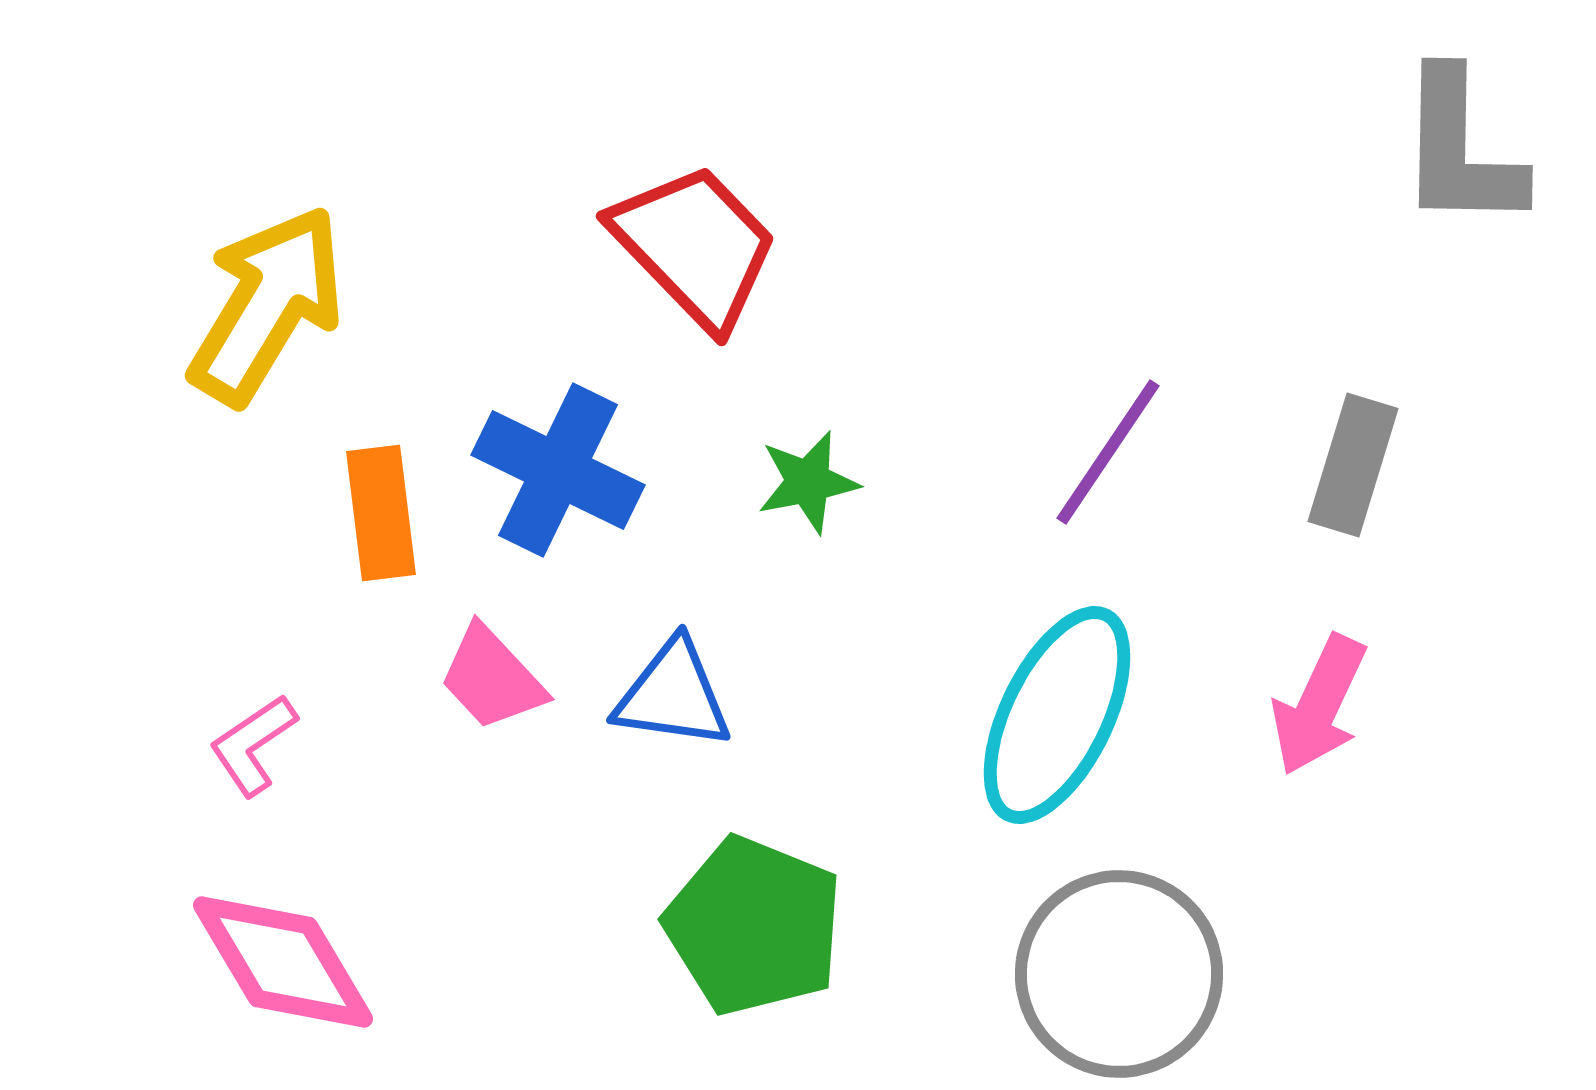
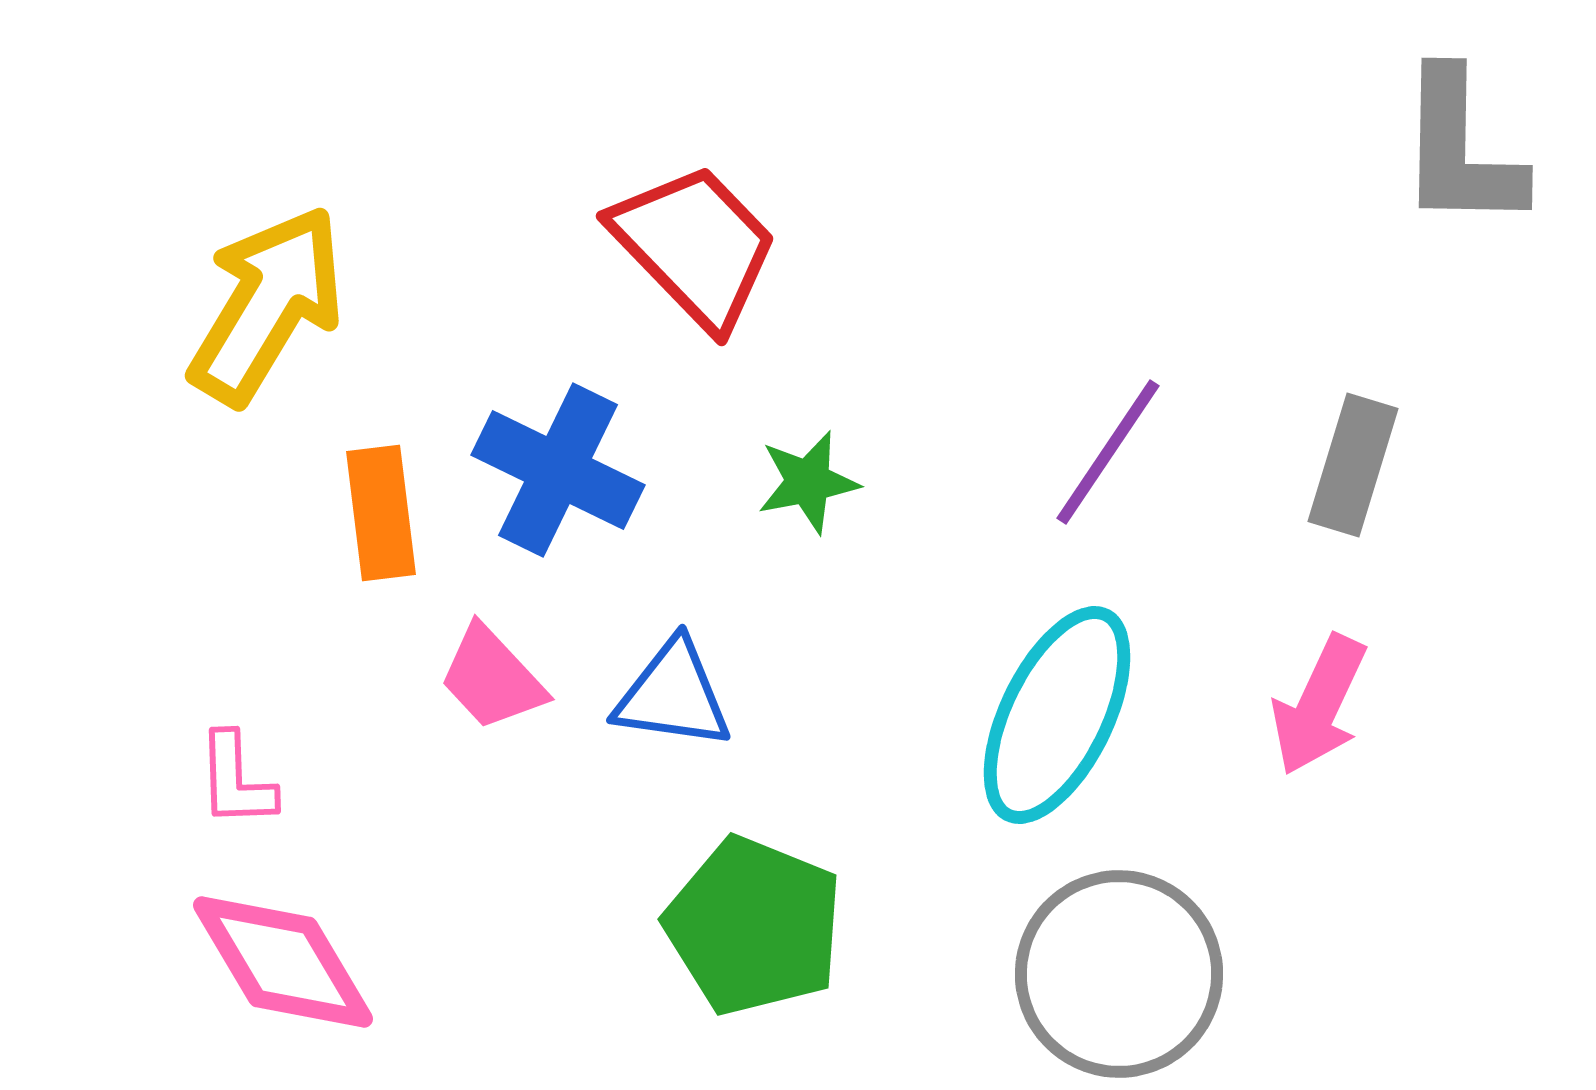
pink L-shape: moved 17 px left, 35 px down; rotated 58 degrees counterclockwise
